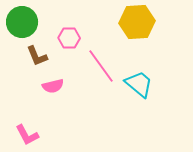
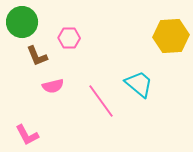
yellow hexagon: moved 34 px right, 14 px down
pink line: moved 35 px down
